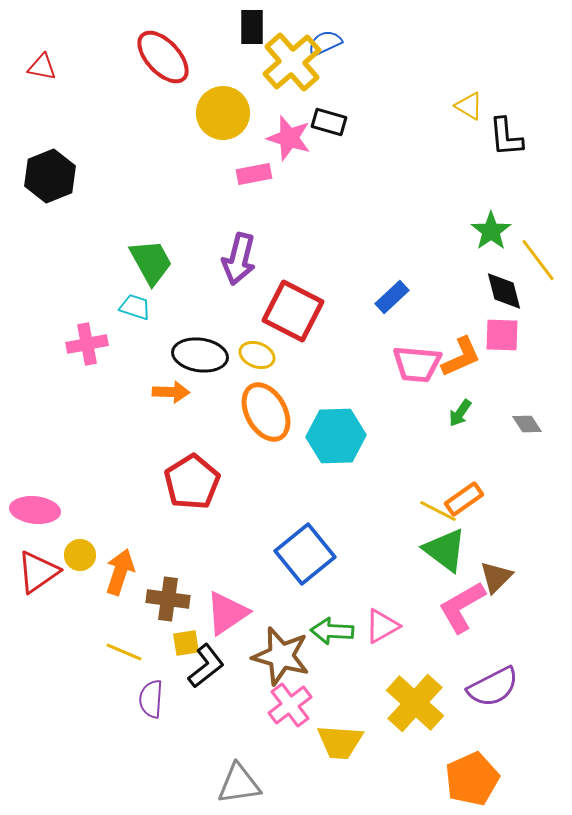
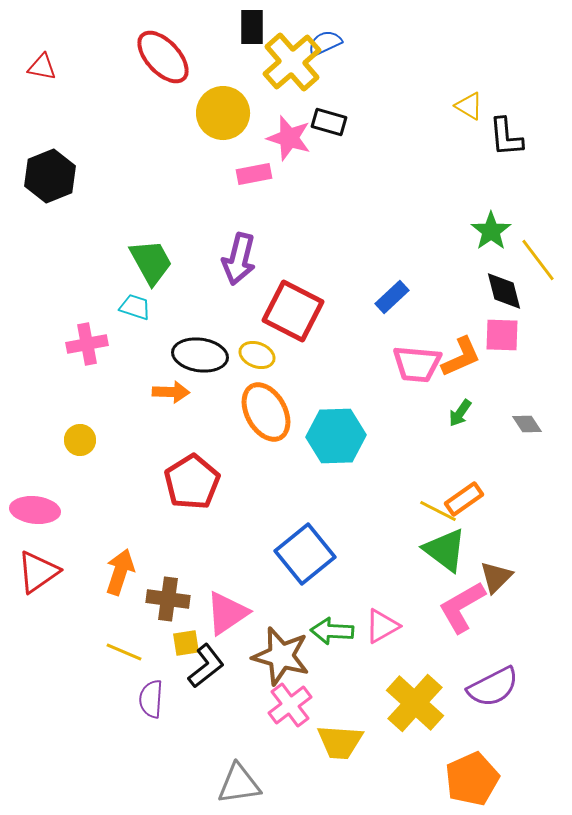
yellow circle at (80, 555): moved 115 px up
